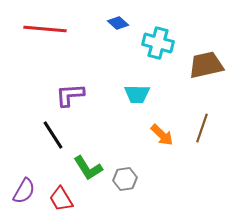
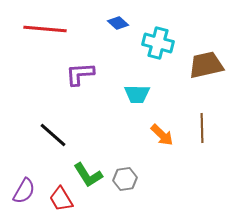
purple L-shape: moved 10 px right, 21 px up
brown line: rotated 20 degrees counterclockwise
black line: rotated 16 degrees counterclockwise
green L-shape: moved 7 px down
